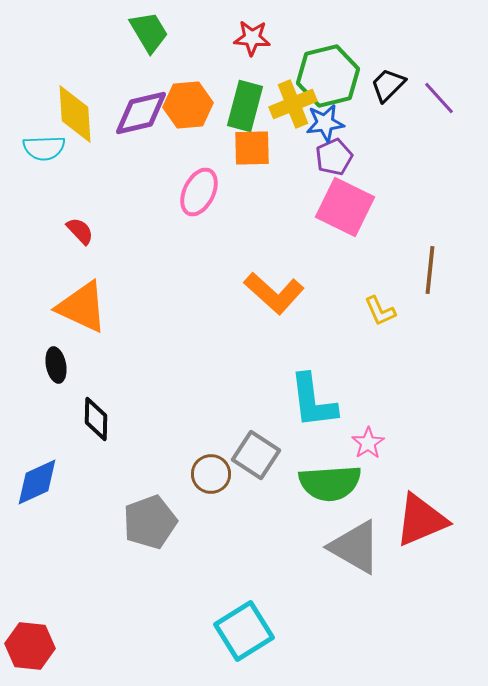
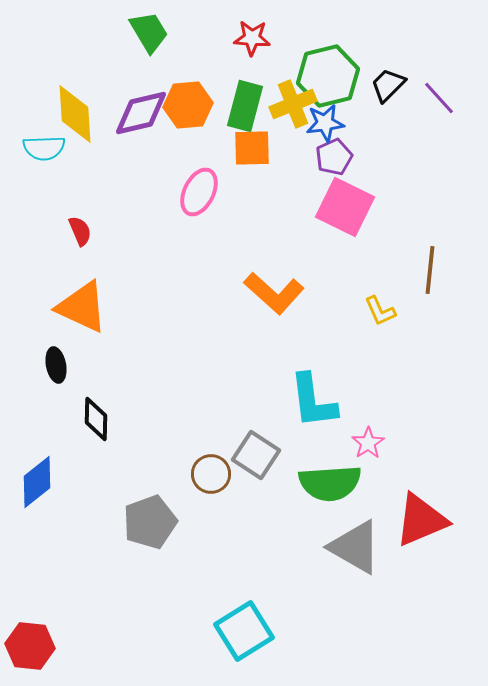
red semicircle: rotated 20 degrees clockwise
blue diamond: rotated 14 degrees counterclockwise
